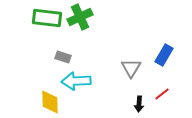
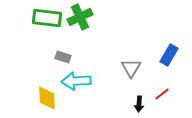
blue rectangle: moved 5 px right
yellow diamond: moved 3 px left, 4 px up
